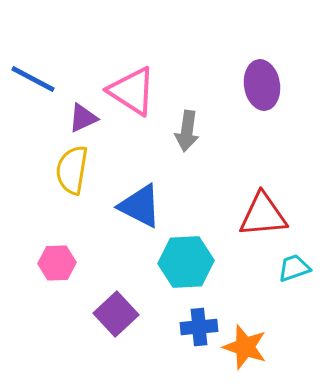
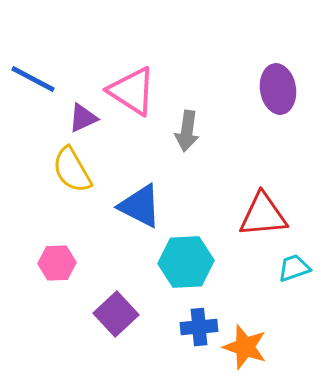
purple ellipse: moved 16 px right, 4 px down
yellow semicircle: rotated 39 degrees counterclockwise
